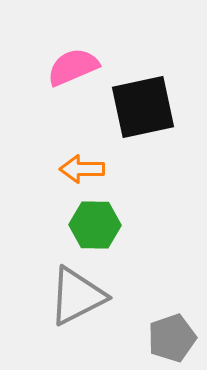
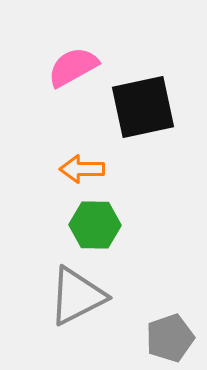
pink semicircle: rotated 6 degrees counterclockwise
gray pentagon: moved 2 px left
